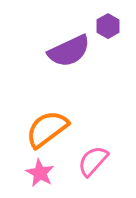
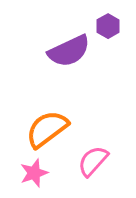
pink star: moved 6 px left; rotated 24 degrees clockwise
